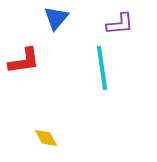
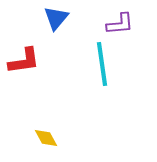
cyan line: moved 4 px up
